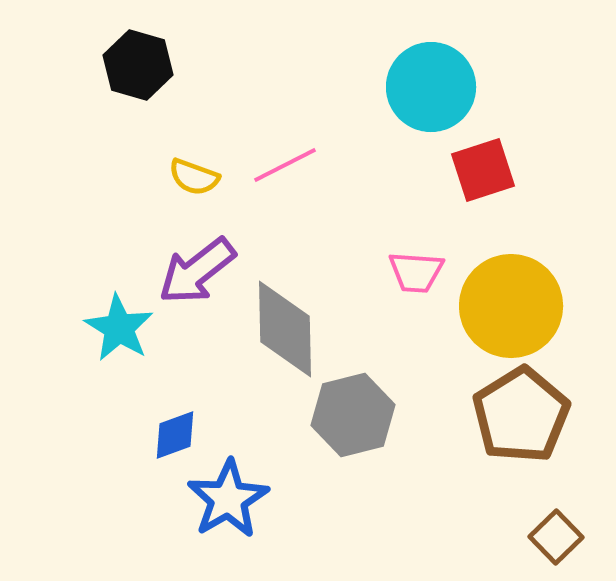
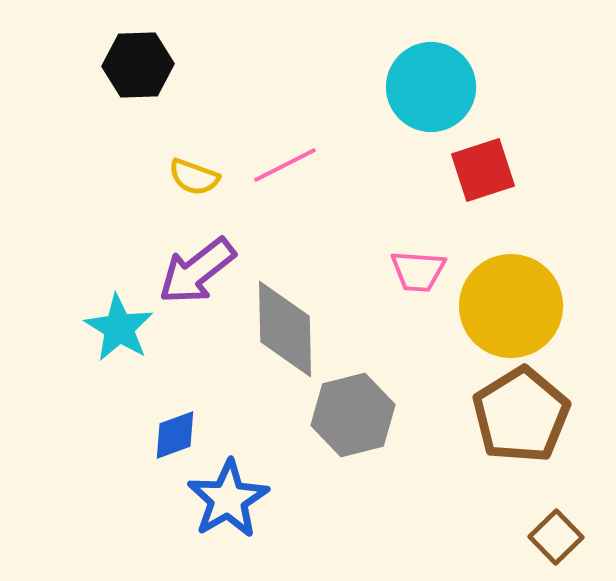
black hexagon: rotated 18 degrees counterclockwise
pink trapezoid: moved 2 px right, 1 px up
